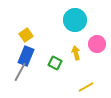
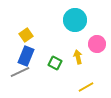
yellow arrow: moved 2 px right, 4 px down
gray line: rotated 36 degrees clockwise
